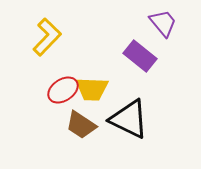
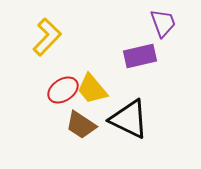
purple trapezoid: rotated 20 degrees clockwise
purple rectangle: rotated 52 degrees counterclockwise
yellow trapezoid: rotated 48 degrees clockwise
